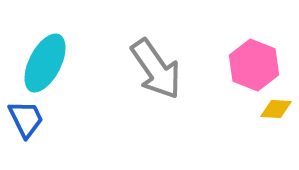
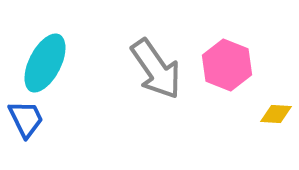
pink hexagon: moved 27 px left
yellow diamond: moved 5 px down
